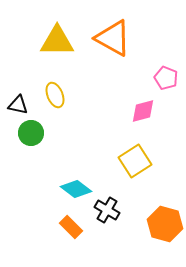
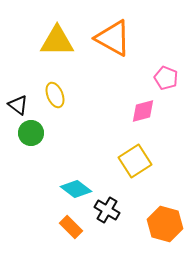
black triangle: rotated 25 degrees clockwise
